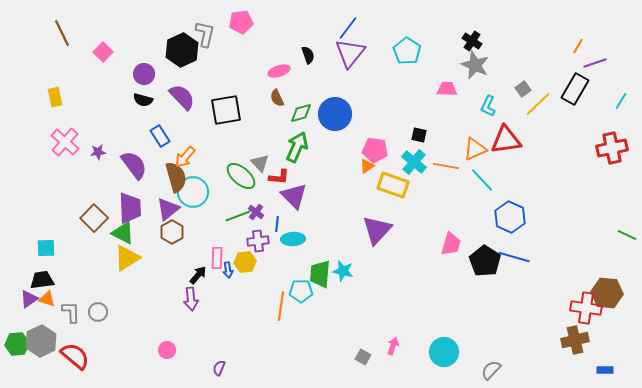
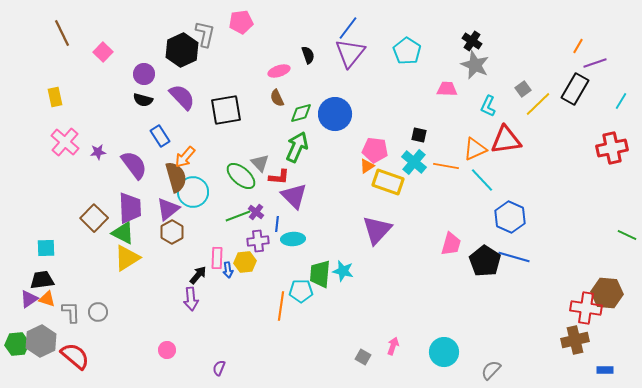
yellow rectangle at (393, 185): moved 5 px left, 3 px up
